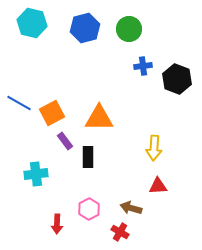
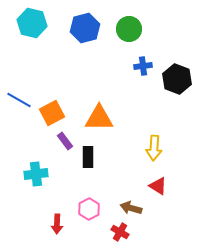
blue line: moved 3 px up
red triangle: rotated 36 degrees clockwise
